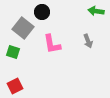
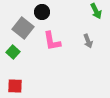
green arrow: rotated 126 degrees counterclockwise
pink L-shape: moved 3 px up
green square: rotated 24 degrees clockwise
red square: rotated 28 degrees clockwise
